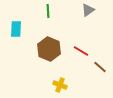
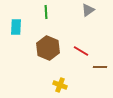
green line: moved 2 px left, 1 px down
cyan rectangle: moved 2 px up
brown hexagon: moved 1 px left, 1 px up
brown line: rotated 40 degrees counterclockwise
